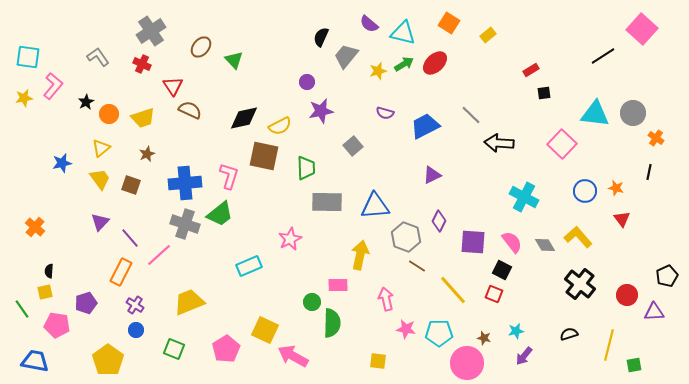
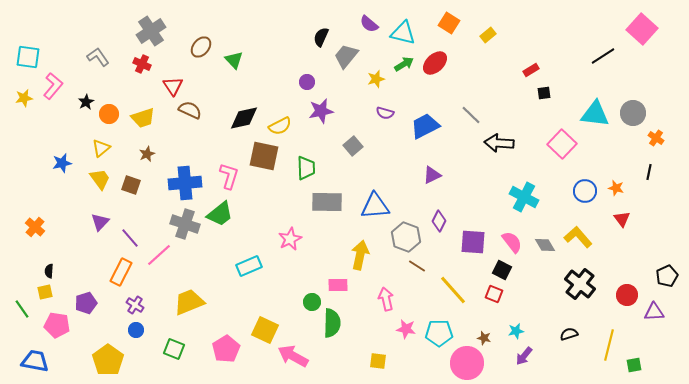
yellow star at (378, 71): moved 2 px left, 8 px down
